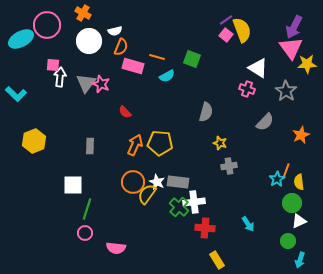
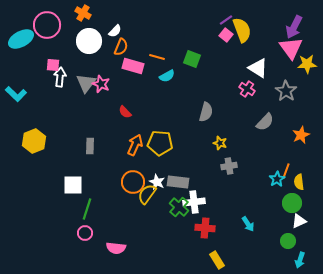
white semicircle at (115, 31): rotated 32 degrees counterclockwise
pink cross at (247, 89): rotated 14 degrees clockwise
